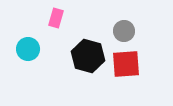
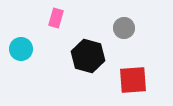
gray circle: moved 3 px up
cyan circle: moved 7 px left
red square: moved 7 px right, 16 px down
